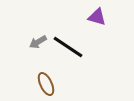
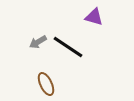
purple triangle: moved 3 px left
